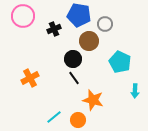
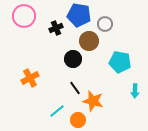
pink circle: moved 1 px right
black cross: moved 2 px right, 1 px up
cyan pentagon: rotated 15 degrees counterclockwise
black line: moved 1 px right, 10 px down
orange star: moved 1 px down
cyan line: moved 3 px right, 6 px up
